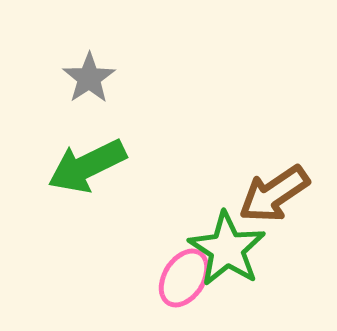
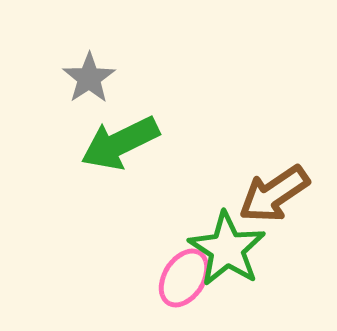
green arrow: moved 33 px right, 23 px up
